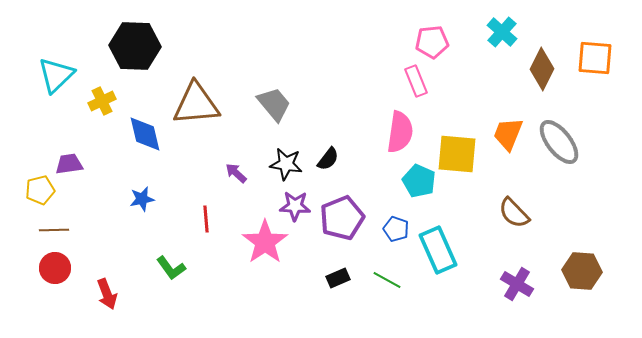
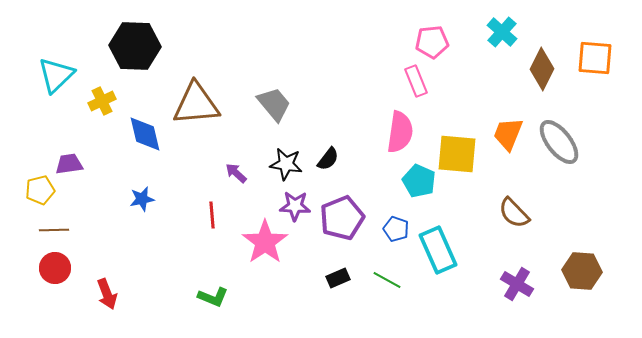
red line: moved 6 px right, 4 px up
green L-shape: moved 42 px right, 29 px down; rotated 32 degrees counterclockwise
